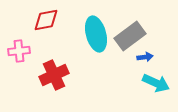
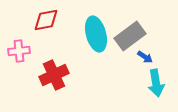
blue arrow: rotated 42 degrees clockwise
cyan arrow: rotated 56 degrees clockwise
